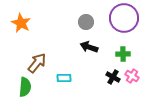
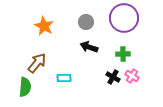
orange star: moved 23 px right, 3 px down
